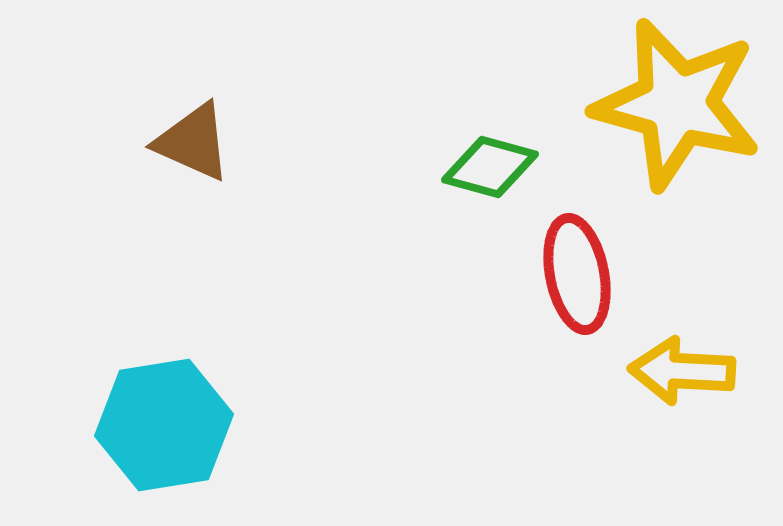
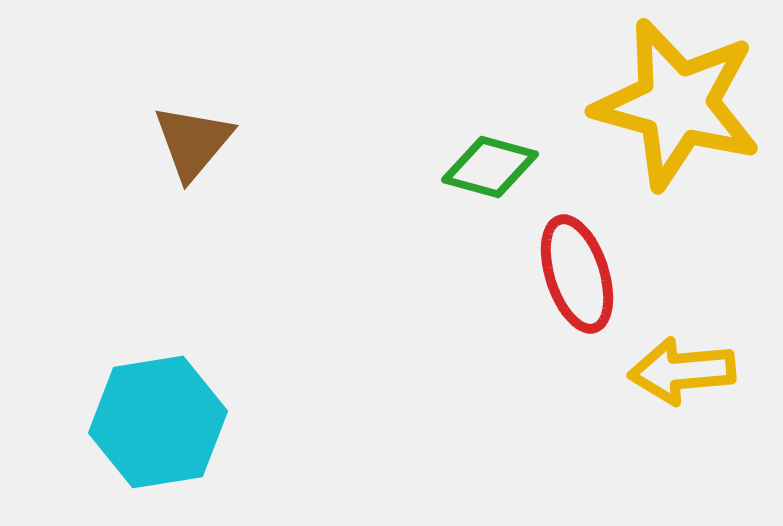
brown triangle: rotated 46 degrees clockwise
red ellipse: rotated 7 degrees counterclockwise
yellow arrow: rotated 8 degrees counterclockwise
cyan hexagon: moved 6 px left, 3 px up
